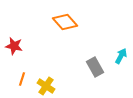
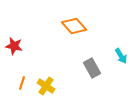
orange diamond: moved 9 px right, 4 px down
cyan arrow: rotated 119 degrees clockwise
gray rectangle: moved 3 px left, 1 px down
orange line: moved 4 px down
